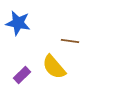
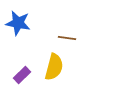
brown line: moved 3 px left, 3 px up
yellow semicircle: rotated 124 degrees counterclockwise
